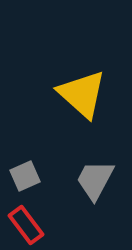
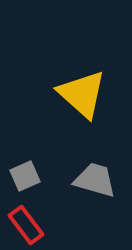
gray trapezoid: rotated 78 degrees clockwise
